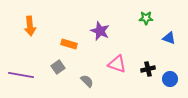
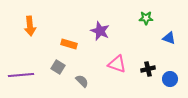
gray square: rotated 24 degrees counterclockwise
purple line: rotated 15 degrees counterclockwise
gray semicircle: moved 5 px left
